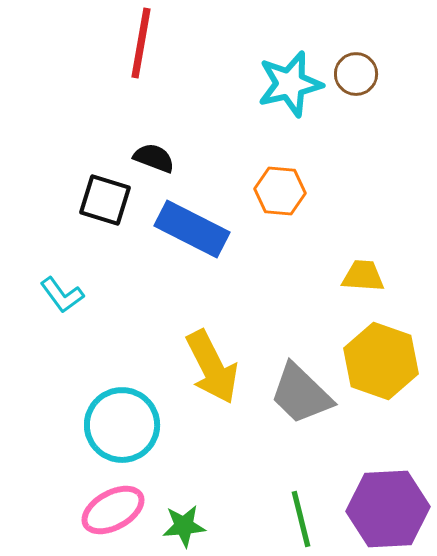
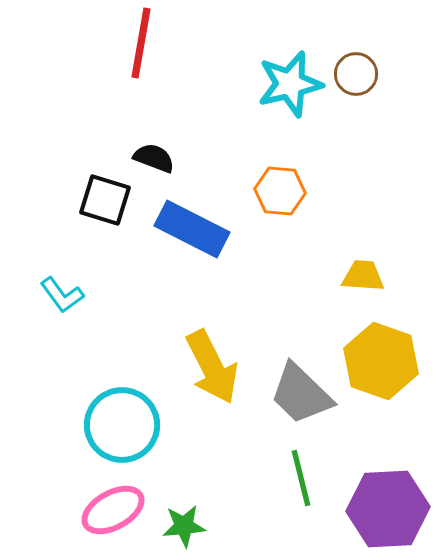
green line: moved 41 px up
